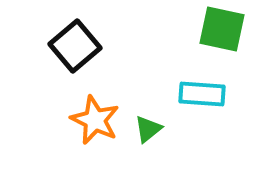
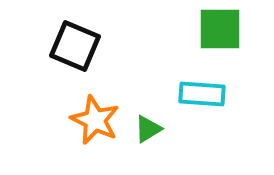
green square: moved 2 px left; rotated 12 degrees counterclockwise
black square: rotated 27 degrees counterclockwise
green triangle: rotated 8 degrees clockwise
